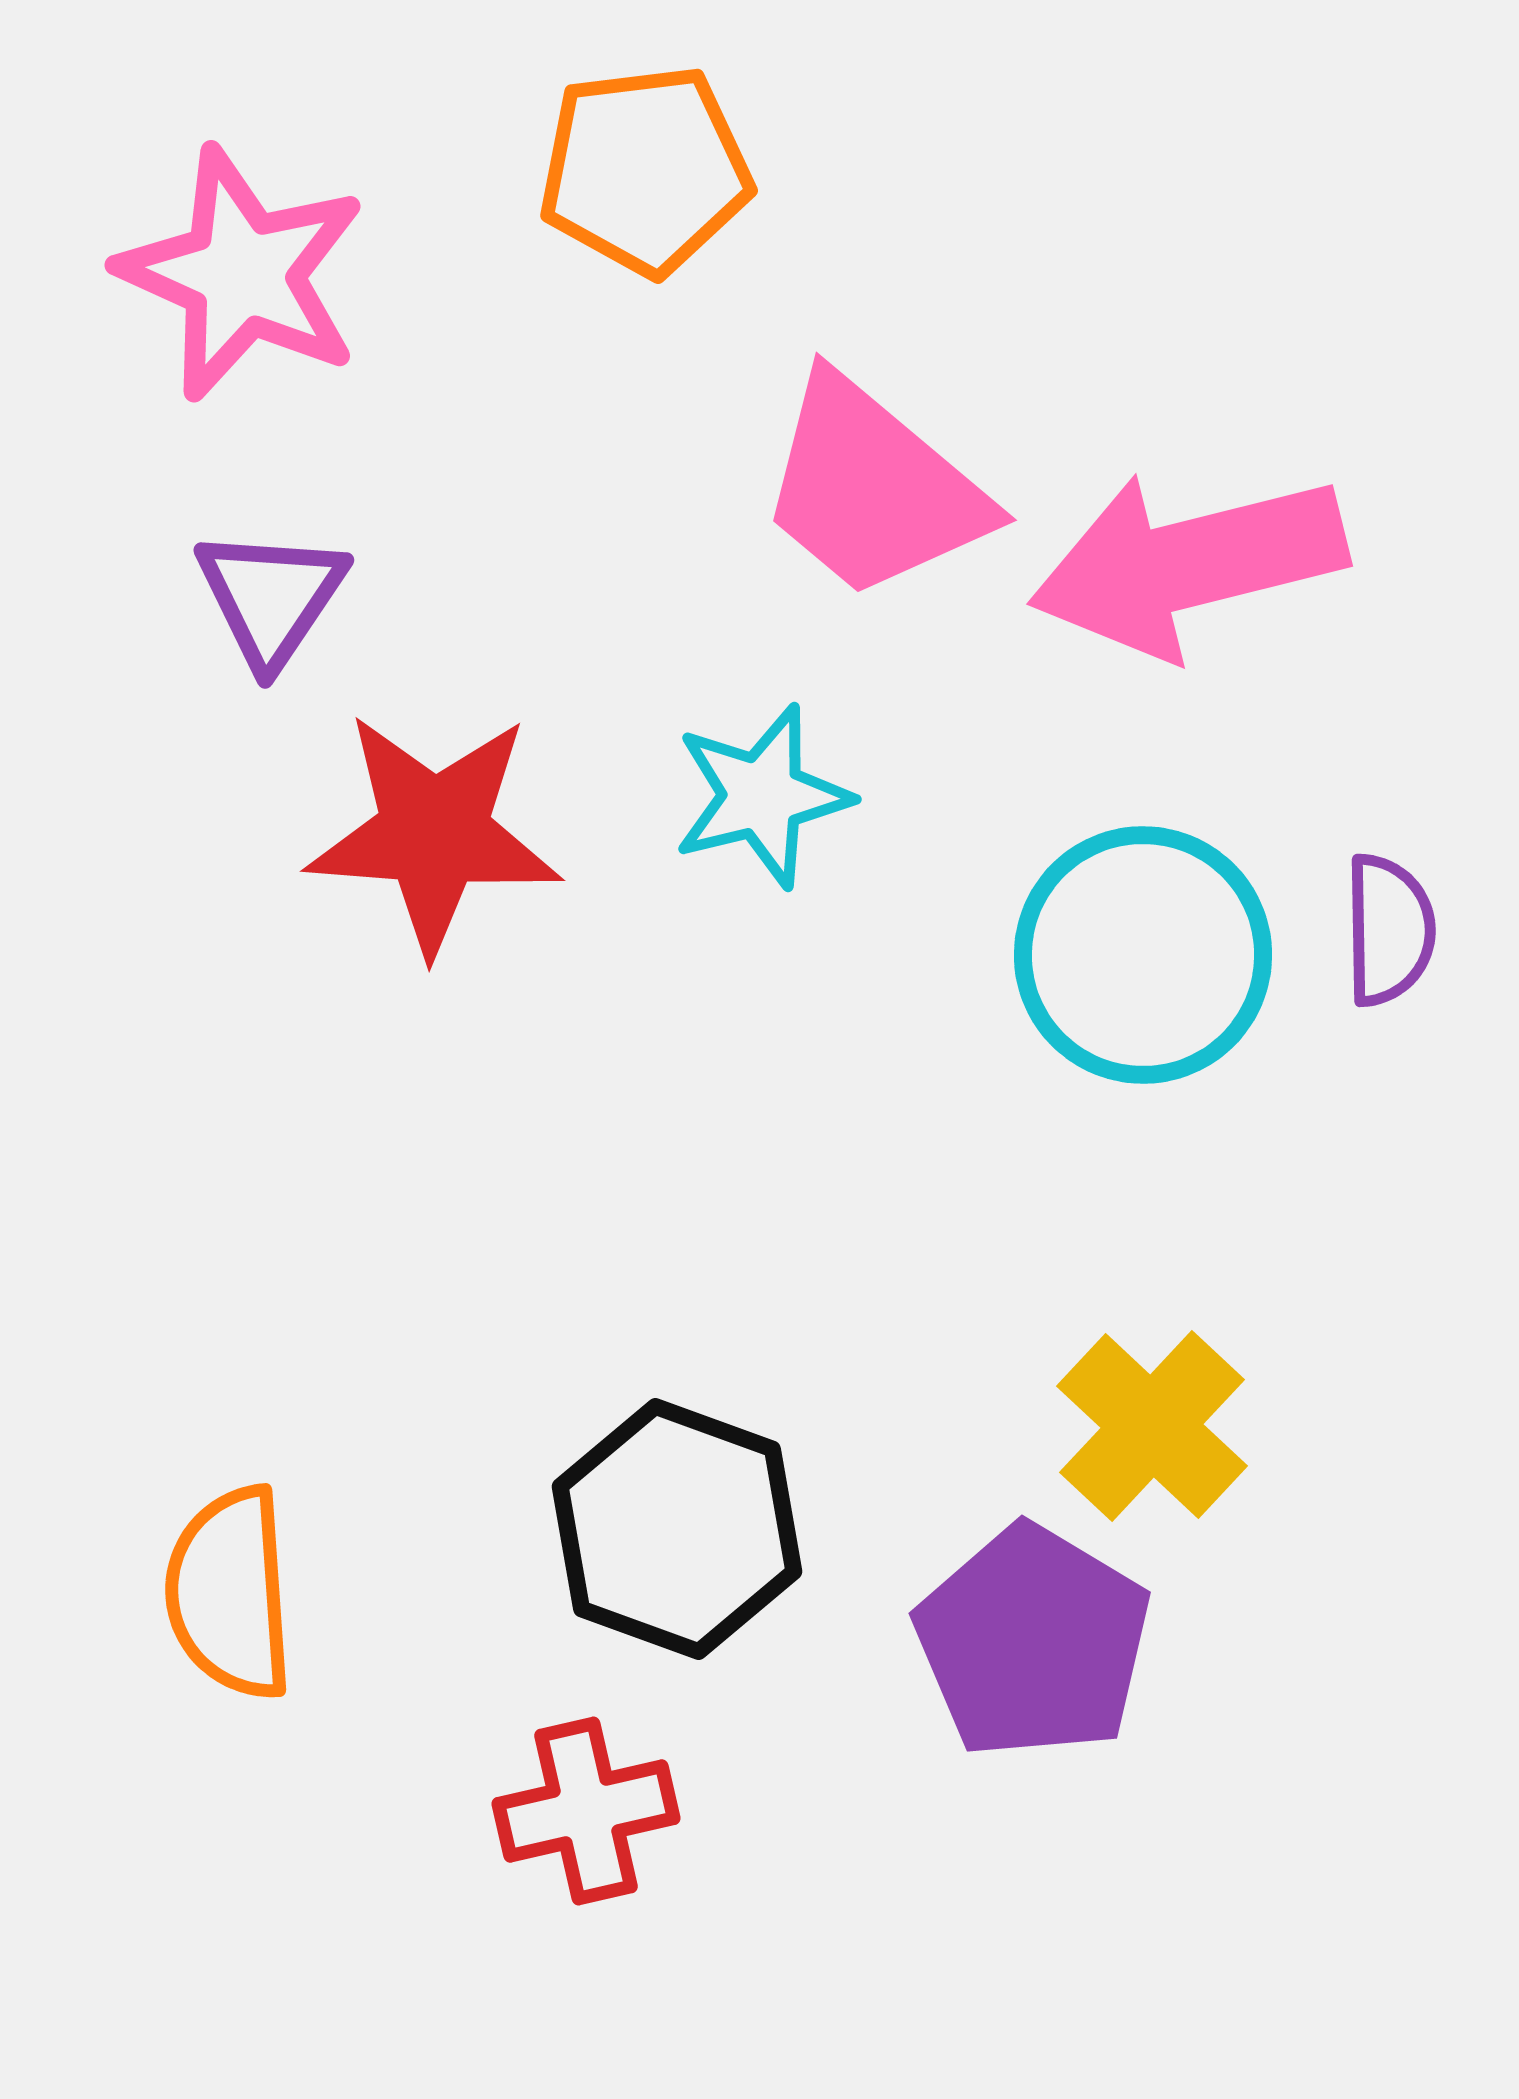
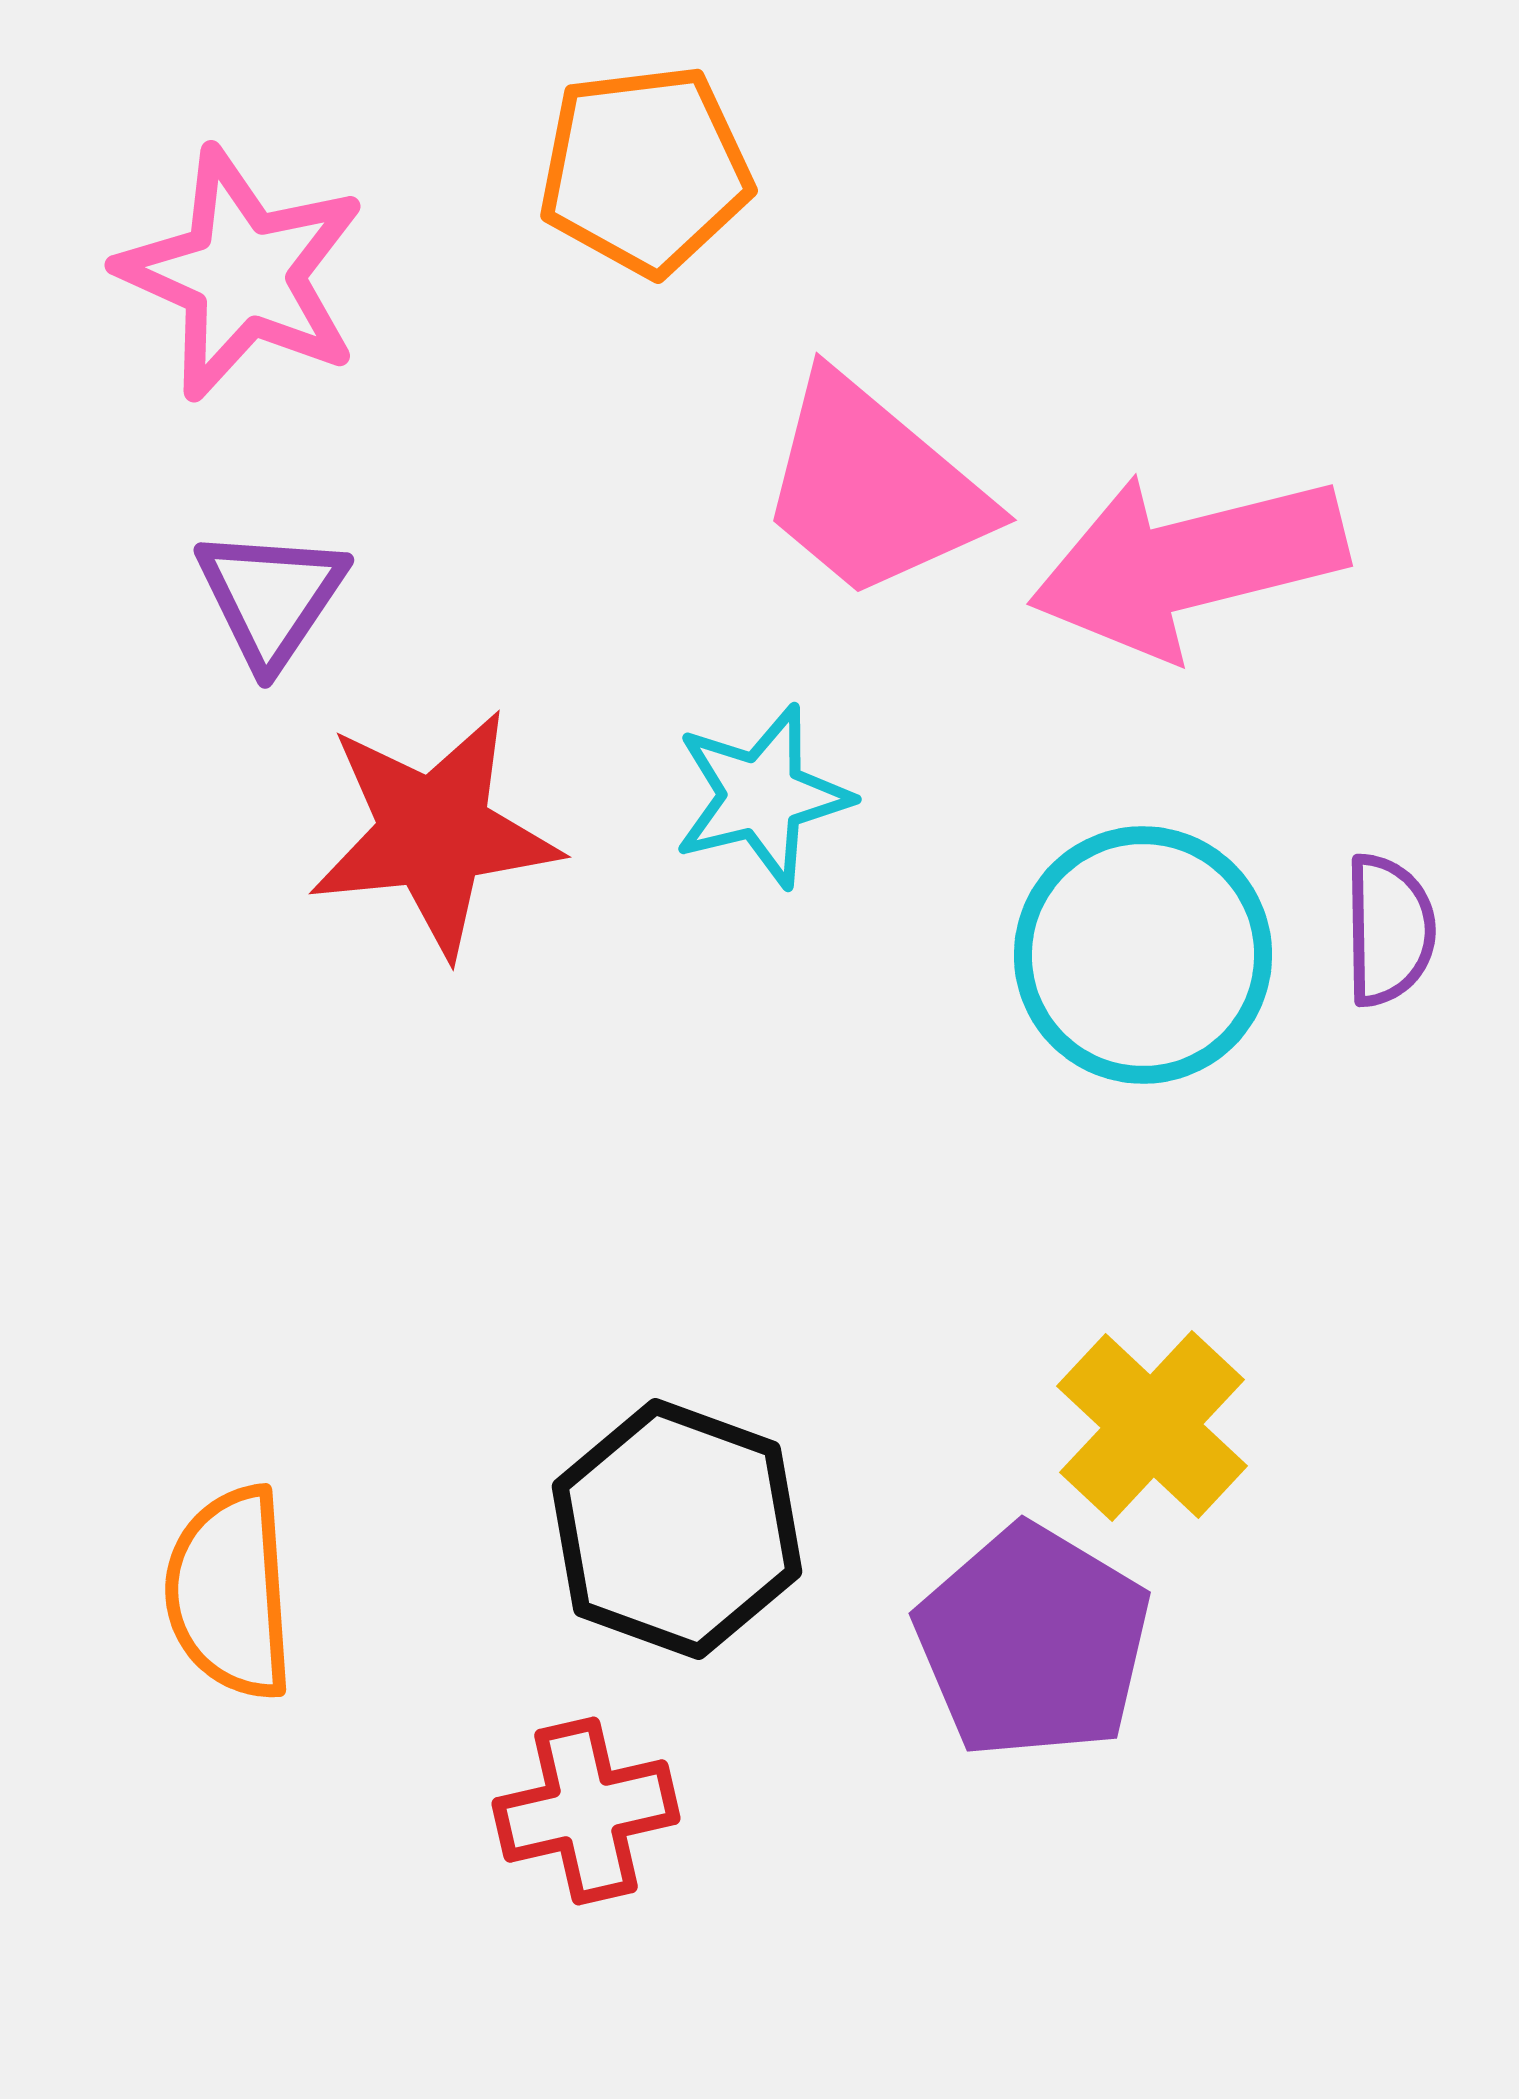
red star: rotated 10 degrees counterclockwise
